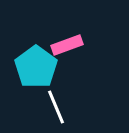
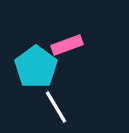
white line: rotated 8 degrees counterclockwise
